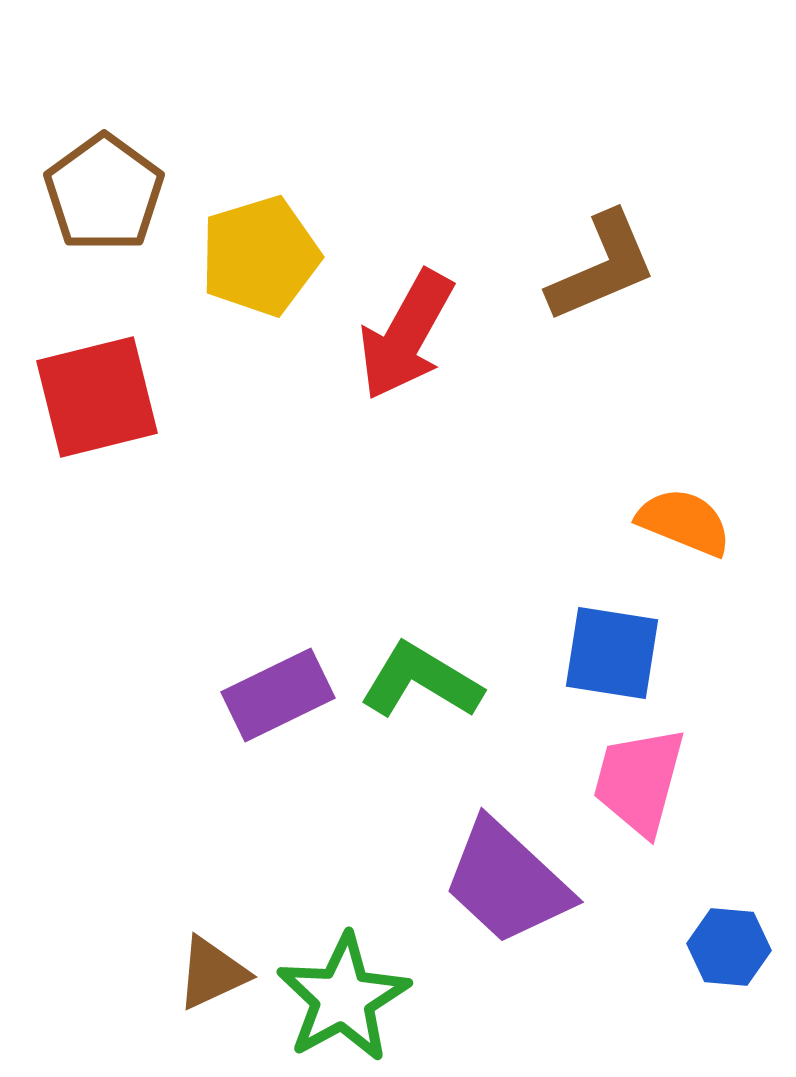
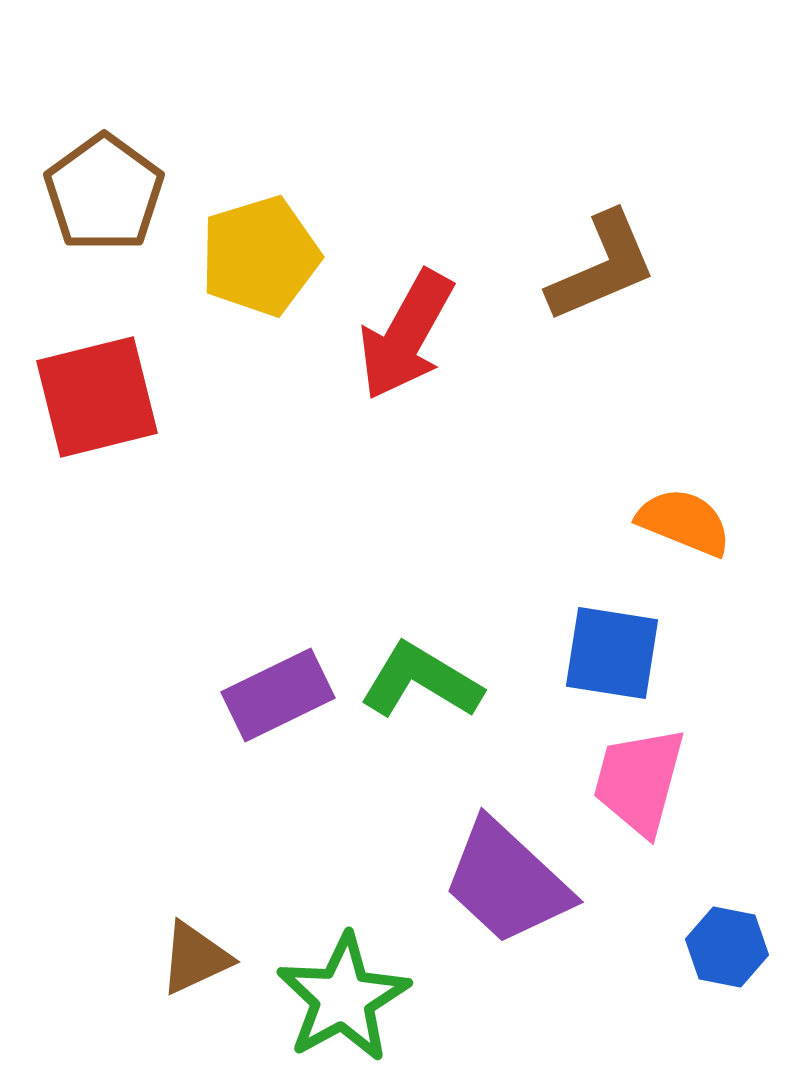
blue hexagon: moved 2 px left; rotated 6 degrees clockwise
brown triangle: moved 17 px left, 15 px up
